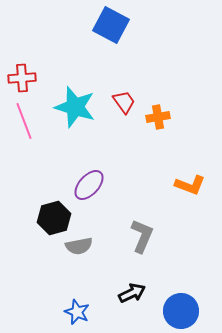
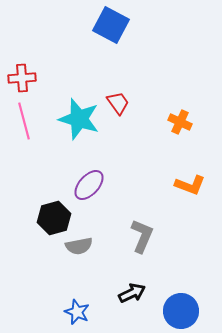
red trapezoid: moved 6 px left, 1 px down
cyan star: moved 4 px right, 12 px down
orange cross: moved 22 px right, 5 px down; rotated 35 degrees clockwise
pink line: rotated 6 degrees clockwise
